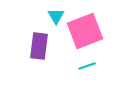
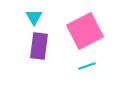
cyan triangle: moved 22 px left, 1 px down
pink square: rotated 6 degrees counterclockwise
